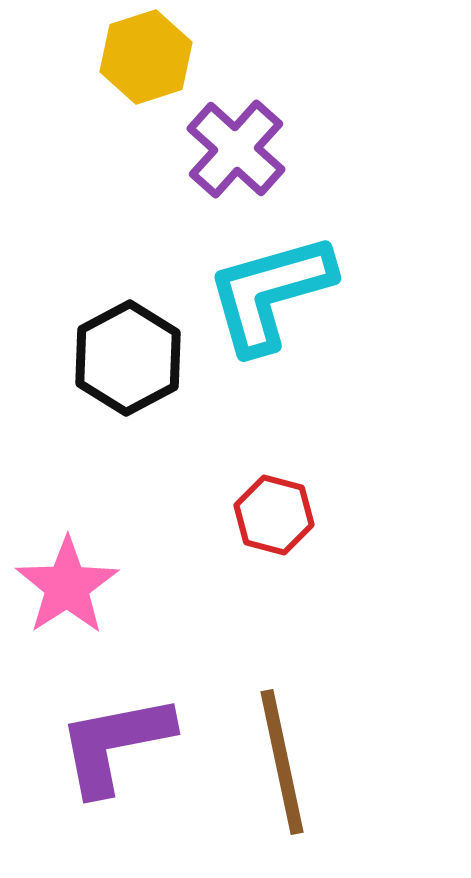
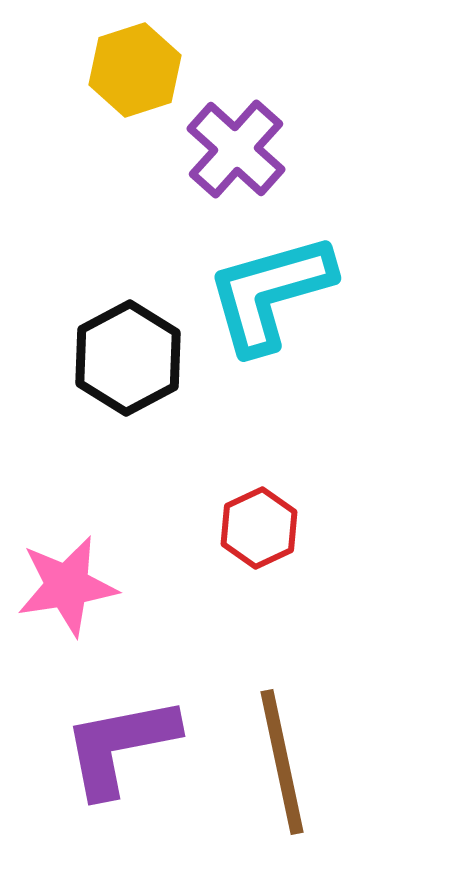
yellow hexagon: moved 11 px left, 13 px down
red hexagon: moved 15 px left, 13 px down; rotated 20 degrees clockwise
pink star: rotated 24 degrees clockwise
purple L-shape: moved 5 px right, 2 px down
